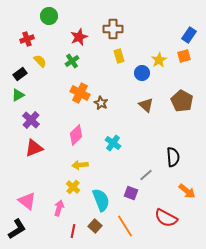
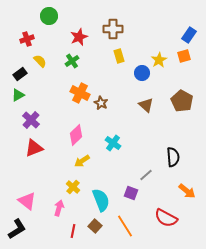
yellow arrow: moved 2 px right, 4 px up; rotated 28 degrees counterclockwise
